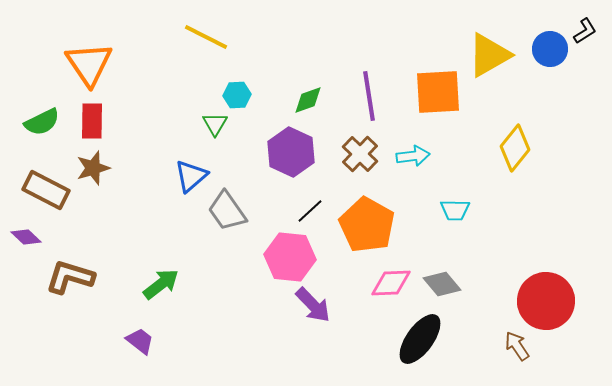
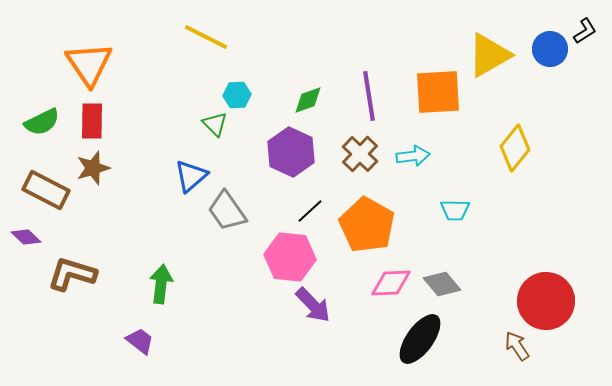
green triangle: rotated 16 degrees counterclockwise
brown L-shape: moved 2 px right, 3 px up
green arrow: rotated 45 degrees counterclockwise
